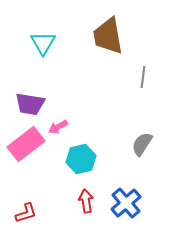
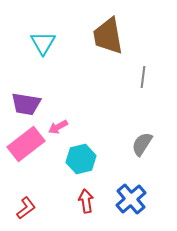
purple trapezoid: moved 4 px left
blue cross: moved 5 px right, 4 px up
red L-shape: moved 5 px up; rotated 20 degrees counterclockwise
